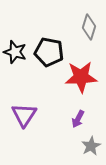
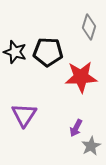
black pentagon: moved 1 px left; rotated 8 degrees counterclockwise
purple arrow: moved 2 px left, 9 px down
